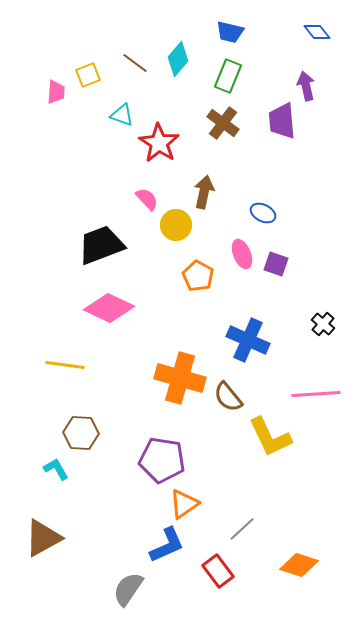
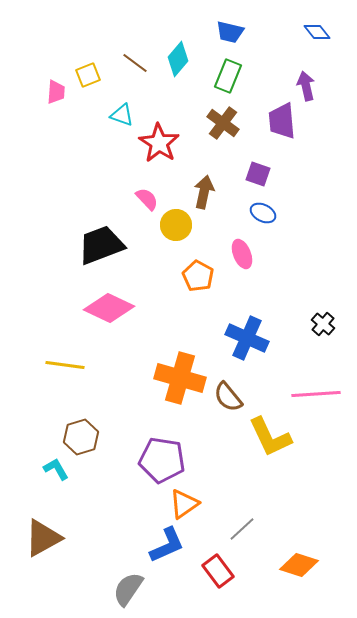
purple square: moved 18 px left, 90 px up
blue cross: moved 1 px left, 2 px up
brown hexagon: moved 4 px down; rotated 20 degrees counterclockwise
